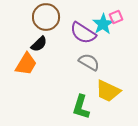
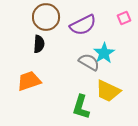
pink square: moved 8 px right, 1 px down
cyan star: moved 1 px right, 29 px down
purple semicircle: moved 8 px up; rotated 60 degrees counterclockwise
black semicircle: rotated 42 degrees counterclockwise
orange trapezoid: moved 3 px right, 17 px down; rotated 140 degrees counterclockwise
